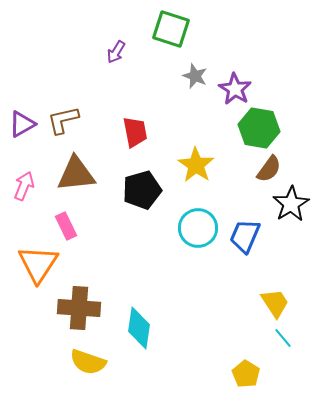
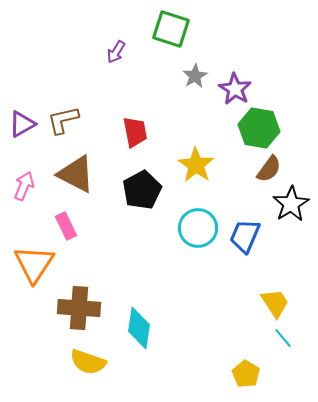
gray star: rotated 20 degrees clockwise
brown triangle: rotated 33 degrees clockwise
black pentagon: rotated 12 degrees counterclockwise
orange triangle: moved 4 px left
